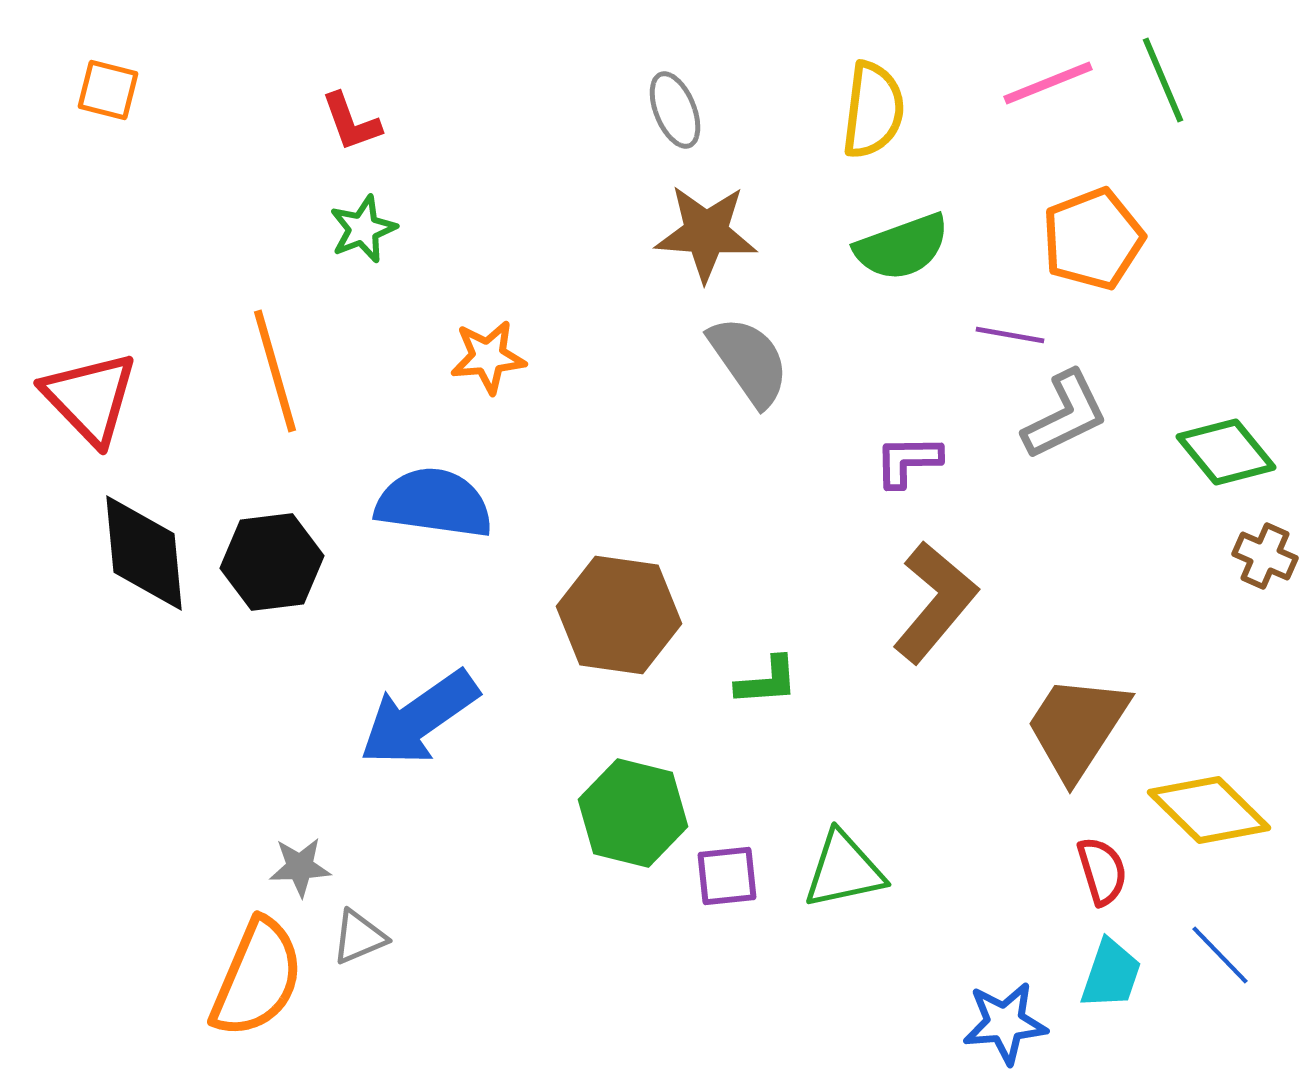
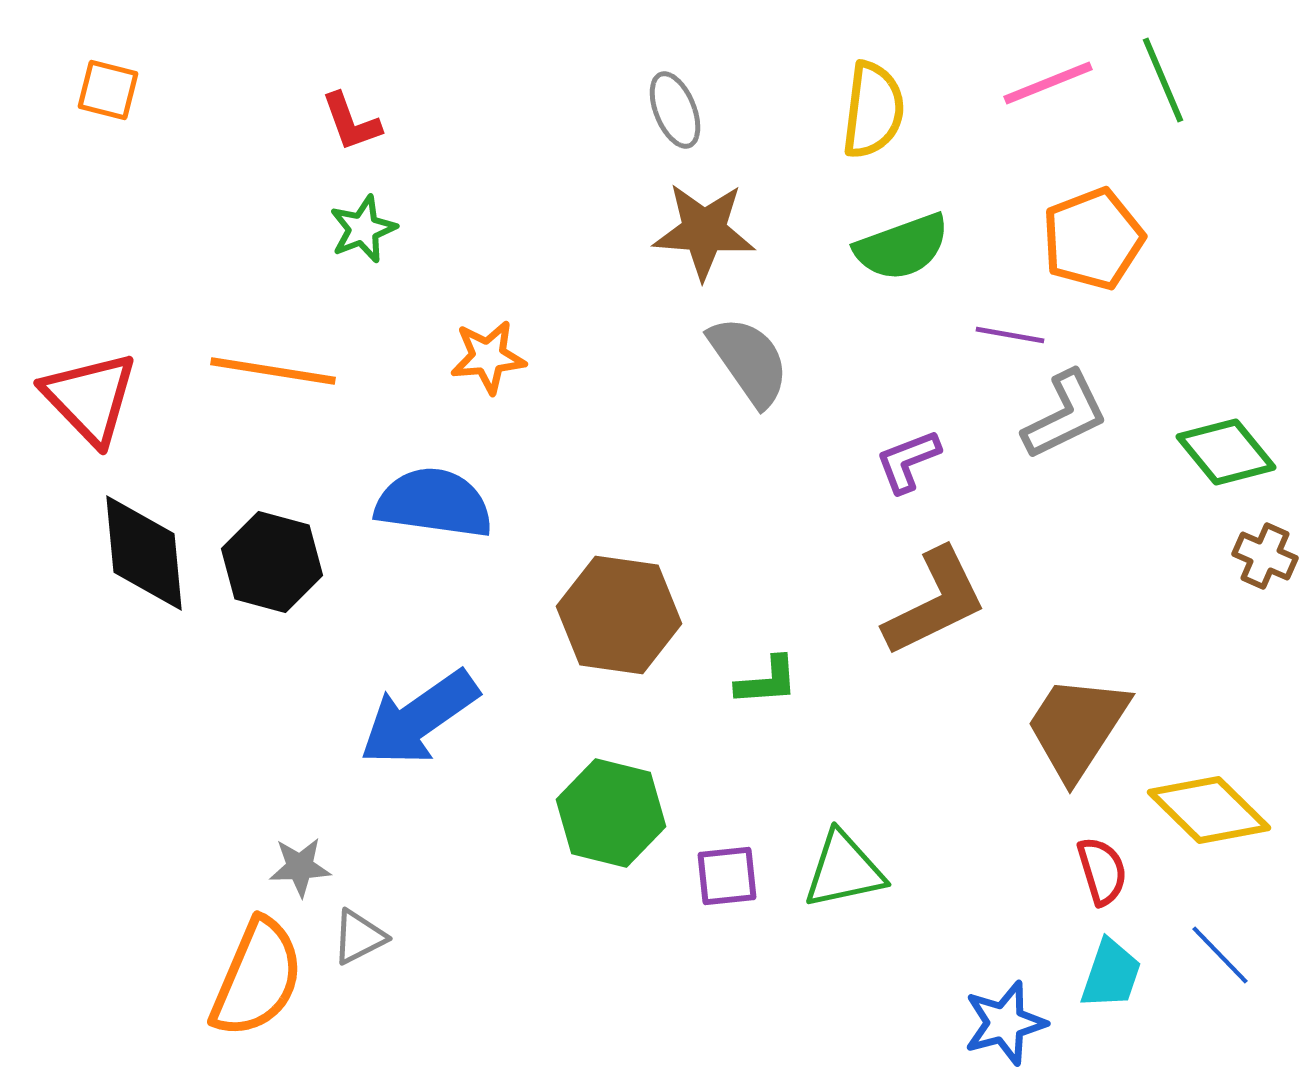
brown star: moved 2 px left, 2 px up
orange line: moved 2 px left; rotated 65 degrees counterclockwise
purple L-shape: rotated 20 degrees counterclockwise
black hexagon: rotated 22 degrees clockwise
brown L-shape: rotated 24 degrees clockwise
green hexagon: moved 22 px left
gray triangle: rotated 4 degrees counterclockwise
blue star: rotated 10 degrees counterclockwise
